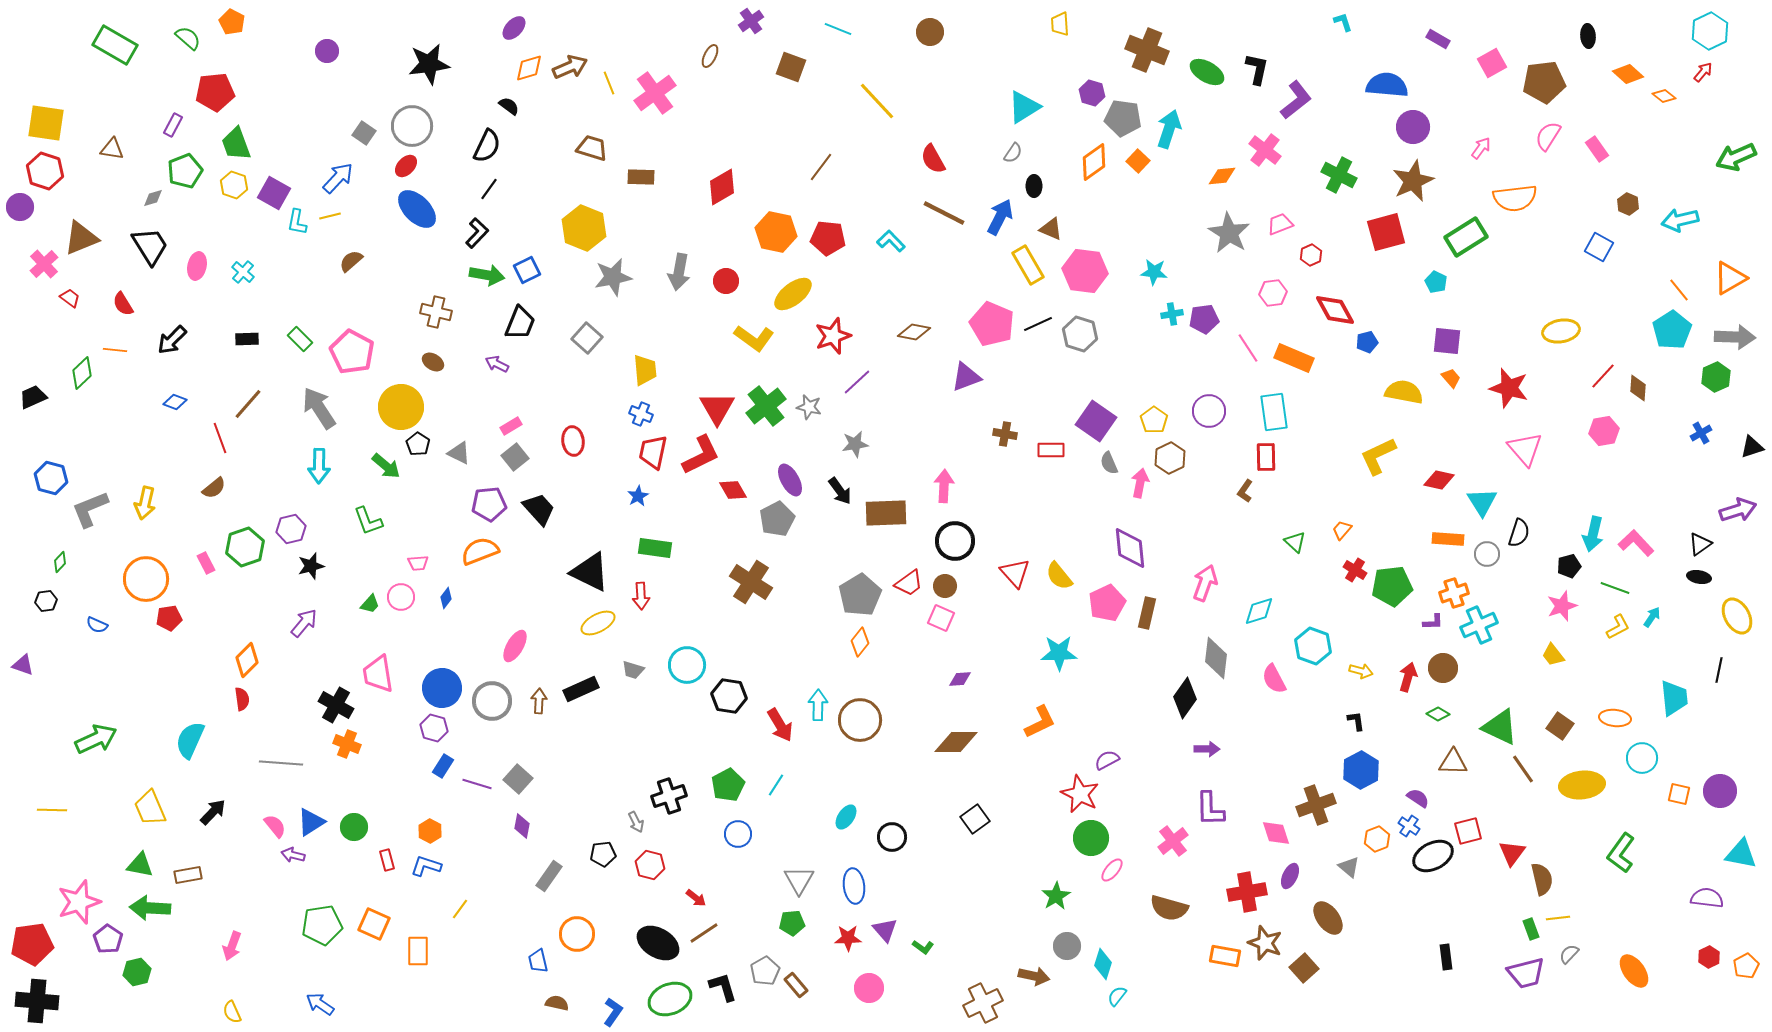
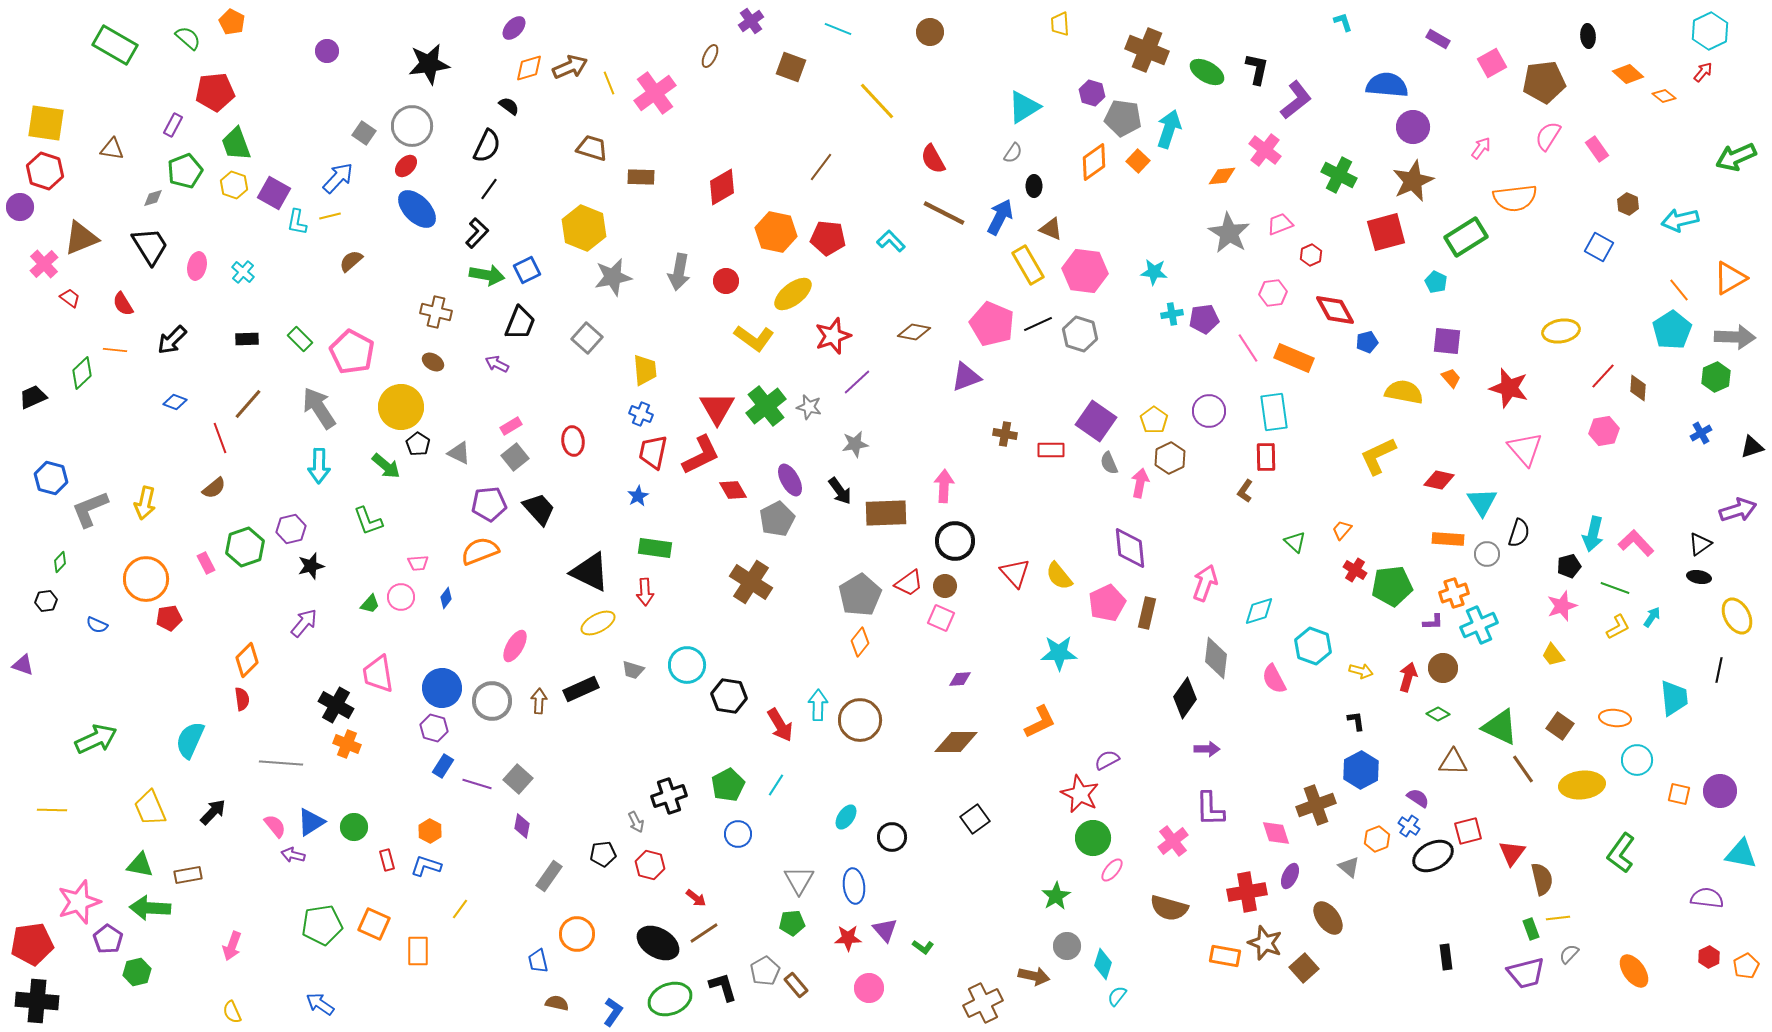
red arrow at (641, 596): moved 4 px right, 4 px up
cyan circle at (1642, 758): moved 5 px left, 2 px down
green circle at (1091, 838): moved 2 px right
